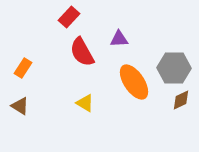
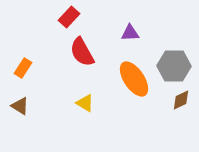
purple triangle: moved 11 px right, 6 px up
gray hexagon: moved 2 px up
orange ellipse: moved 3 px up
